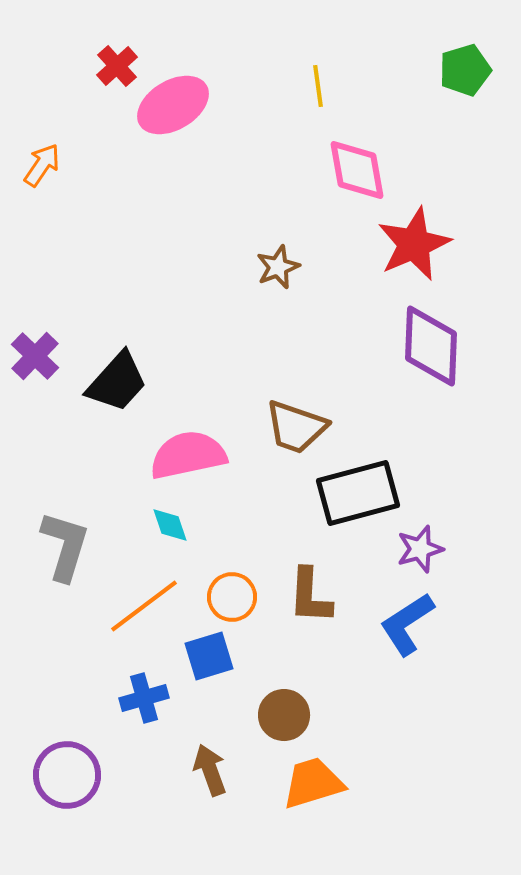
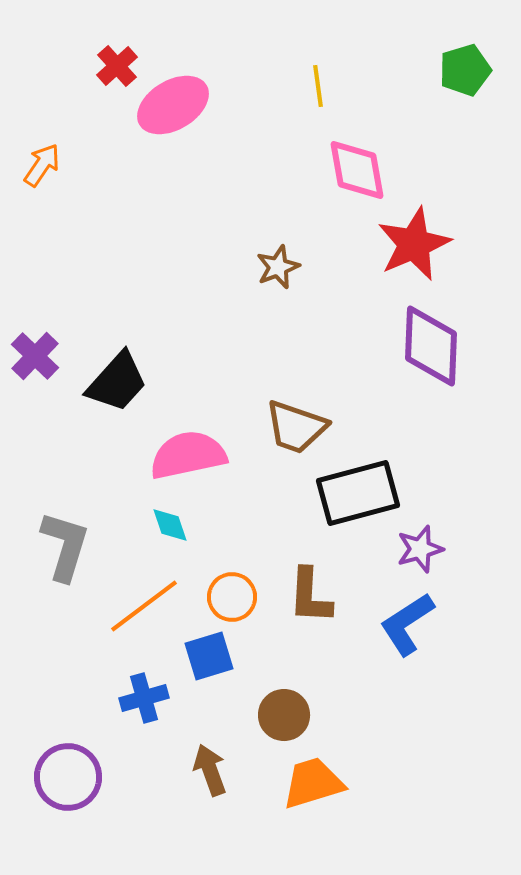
purple circle: moved 1 px right, 2 px down
